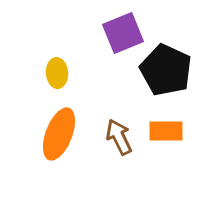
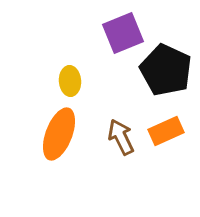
yellow ellipse: moved 13 px right, 8 px down
orange rectangle: rotated 24 degrees counterclockwise
brown arrow: moved 2 px right
